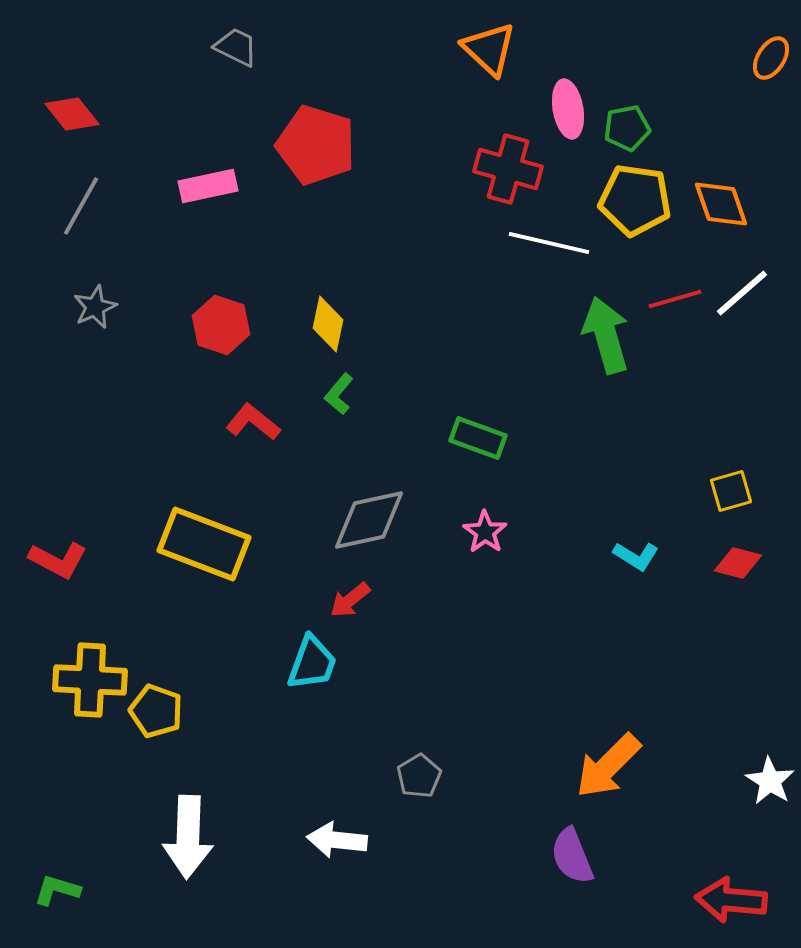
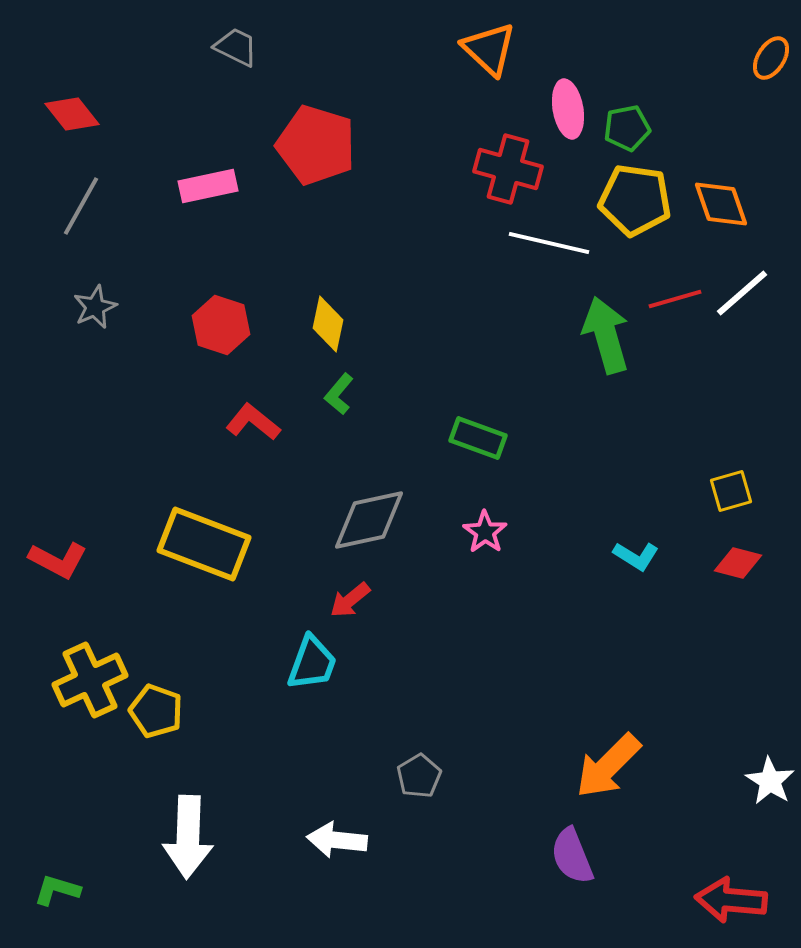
yellow cross at (90, 680): rotated 28 degrees counterclockwise
